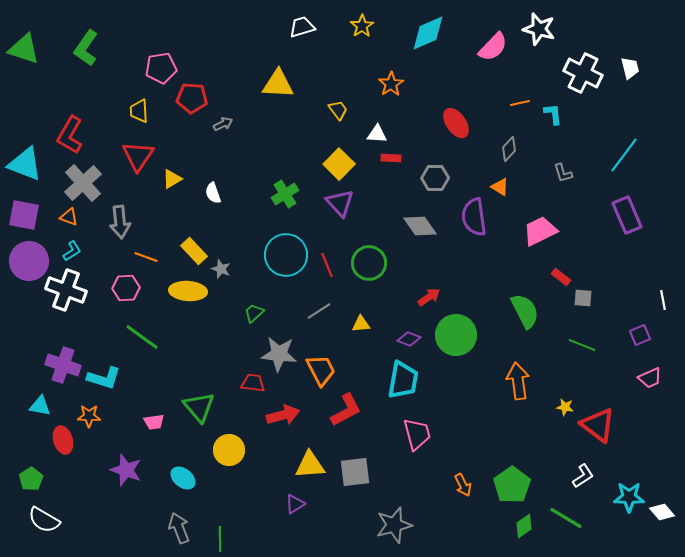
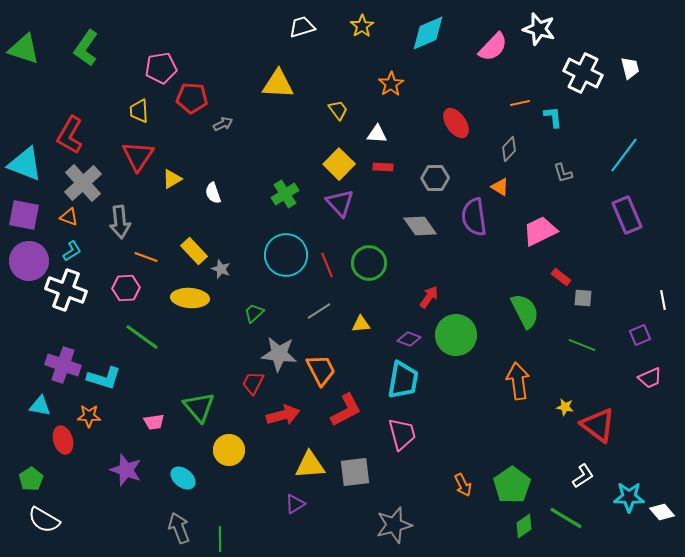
cyan L-shape at (553, 114): moved 3 px down
red rectangle at (391, 158): moved 8 px left, 9 px down
yellow ellipse at (188, 291): moved 2 px right, 7 px down
red arrow at (429, 297): rotated 20 degrees counterclockwise
red trapezoid at (253, 383): rotated 70 degrees counterclockwise
pink trapezoid at (417, 434): moved 15 px left
